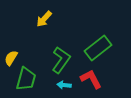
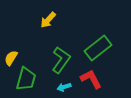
yellow arrow: moved 4 px right, 1 px down
cyan arrow: moved 2 px down; rotated 24 degrees counterclockwise
